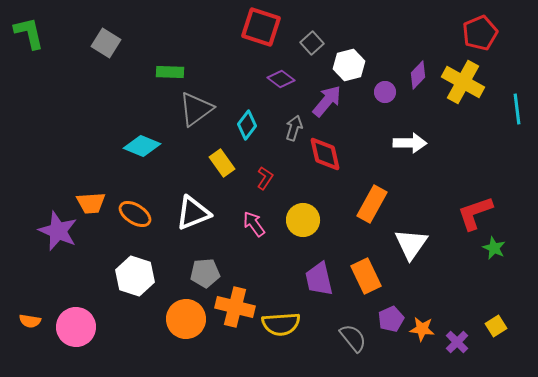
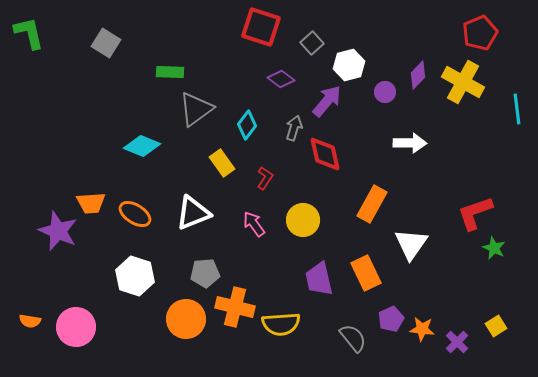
orange rectangle at (366, 276): moved 3 px up
